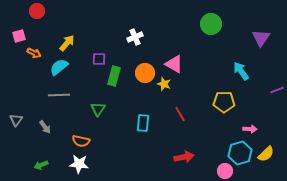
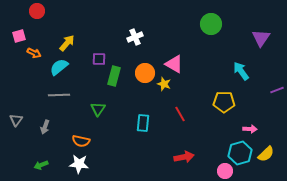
gray arrow: rotated 56 degrees clockwise
